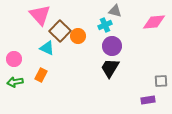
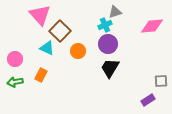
gray triangle: moved 1 px down; rotated 32 degrees counterclockwise
pink diamond: moved 2 px left, 4 px down
orange circle: moved 15 px down
purple circle: moved 4 px left, 2 px up
pink circle: moved 1 px right
purple rectangle: rotated 24 degrees counterclockwise
